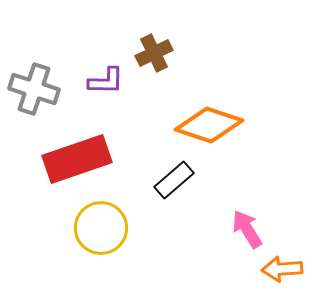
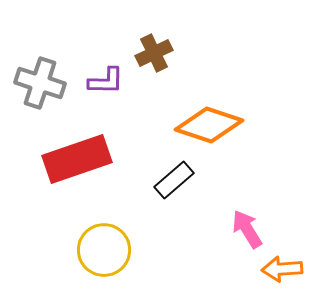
gray cross: moved 6 px right, 6 px up
yellow circle: moved 3 px right, 22 px down
